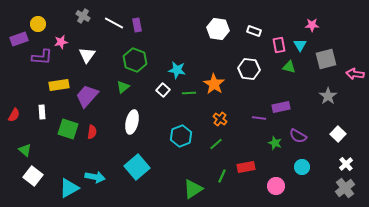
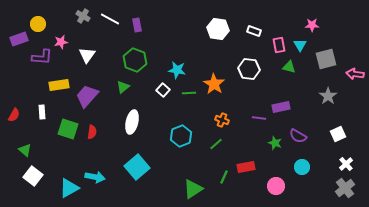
white line at (114, 23): moved 4 px left, 4 px up
orange cross at (220, 119): moved 2 px right, 1 px down; rotated 16 degrees counterclockwise
white square at (338, 134): rotated 21 degrees clockwise
green line at (222, 176): moved 2 px right, 1 px down
